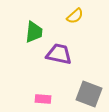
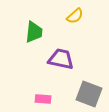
purple trapezoid: moved 2 px right, 5 px down
